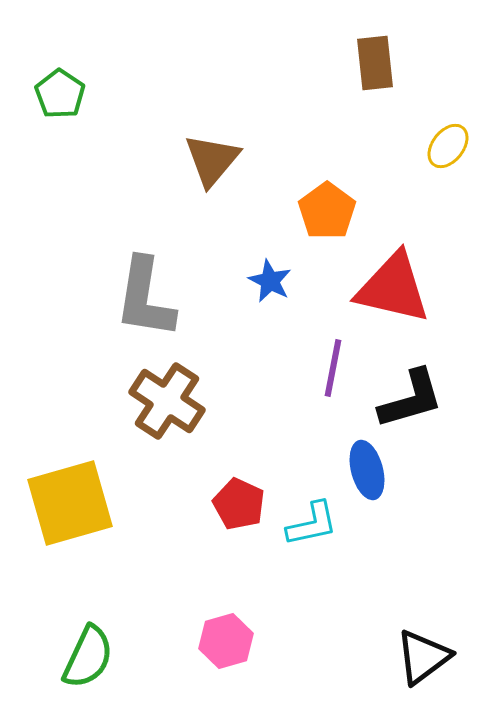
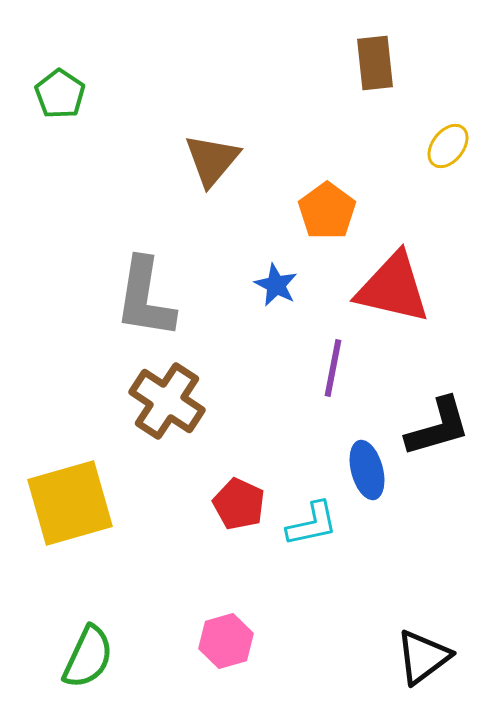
blue star: moved 6 px right, 4 px down
black L-shape: moved 27 px right, 28 px down
